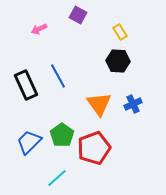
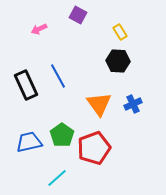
blue trapezoid: rotated 32 degrees clockwise
